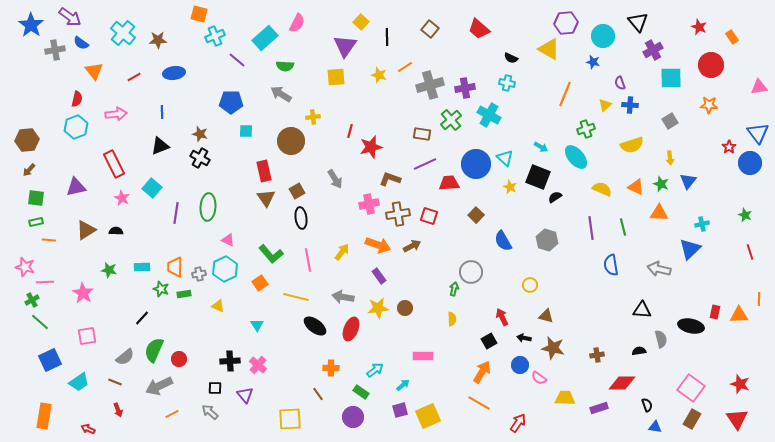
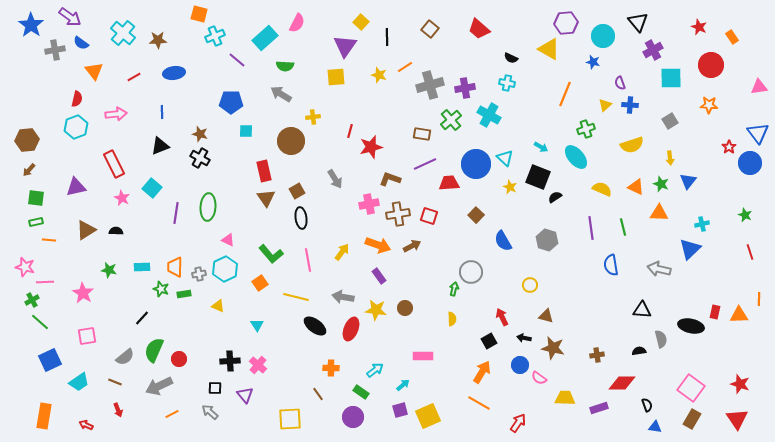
yellow star at (378, 308): moved 2 px left, 2 px down; rotated 15 degrees clockwise
red arrow at (88, 429): moved 2 px left, 4 px up
